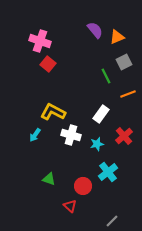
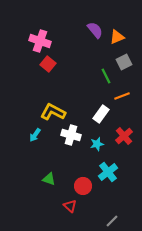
orange line: moved 6 px left, 2 px down
